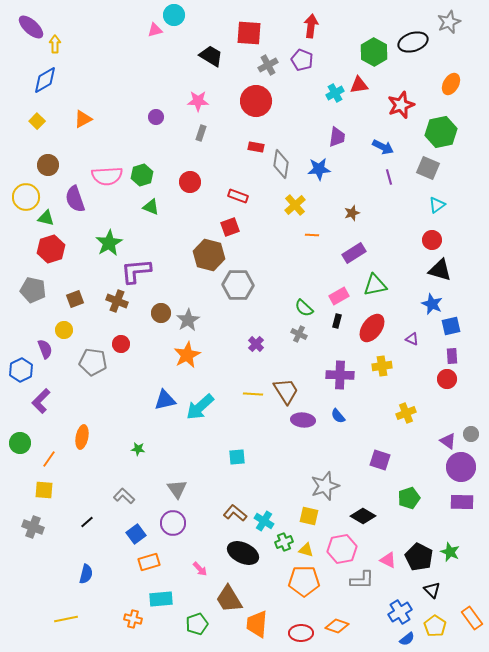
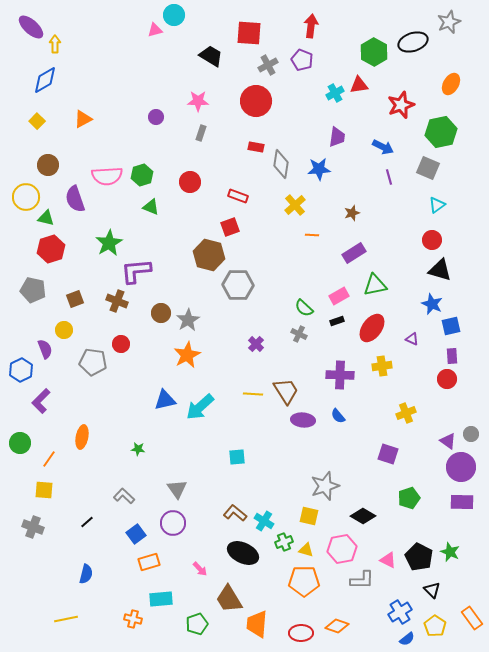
black rectangle at (337, 321): rotated 56 degrees clockwise
purple square at (380, 460): moved 8 px right, 6 px up
